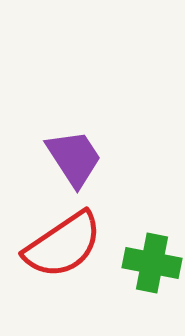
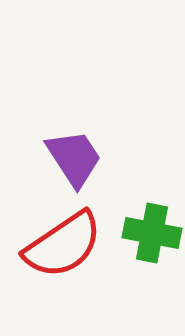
green cross: moved 30 px up
